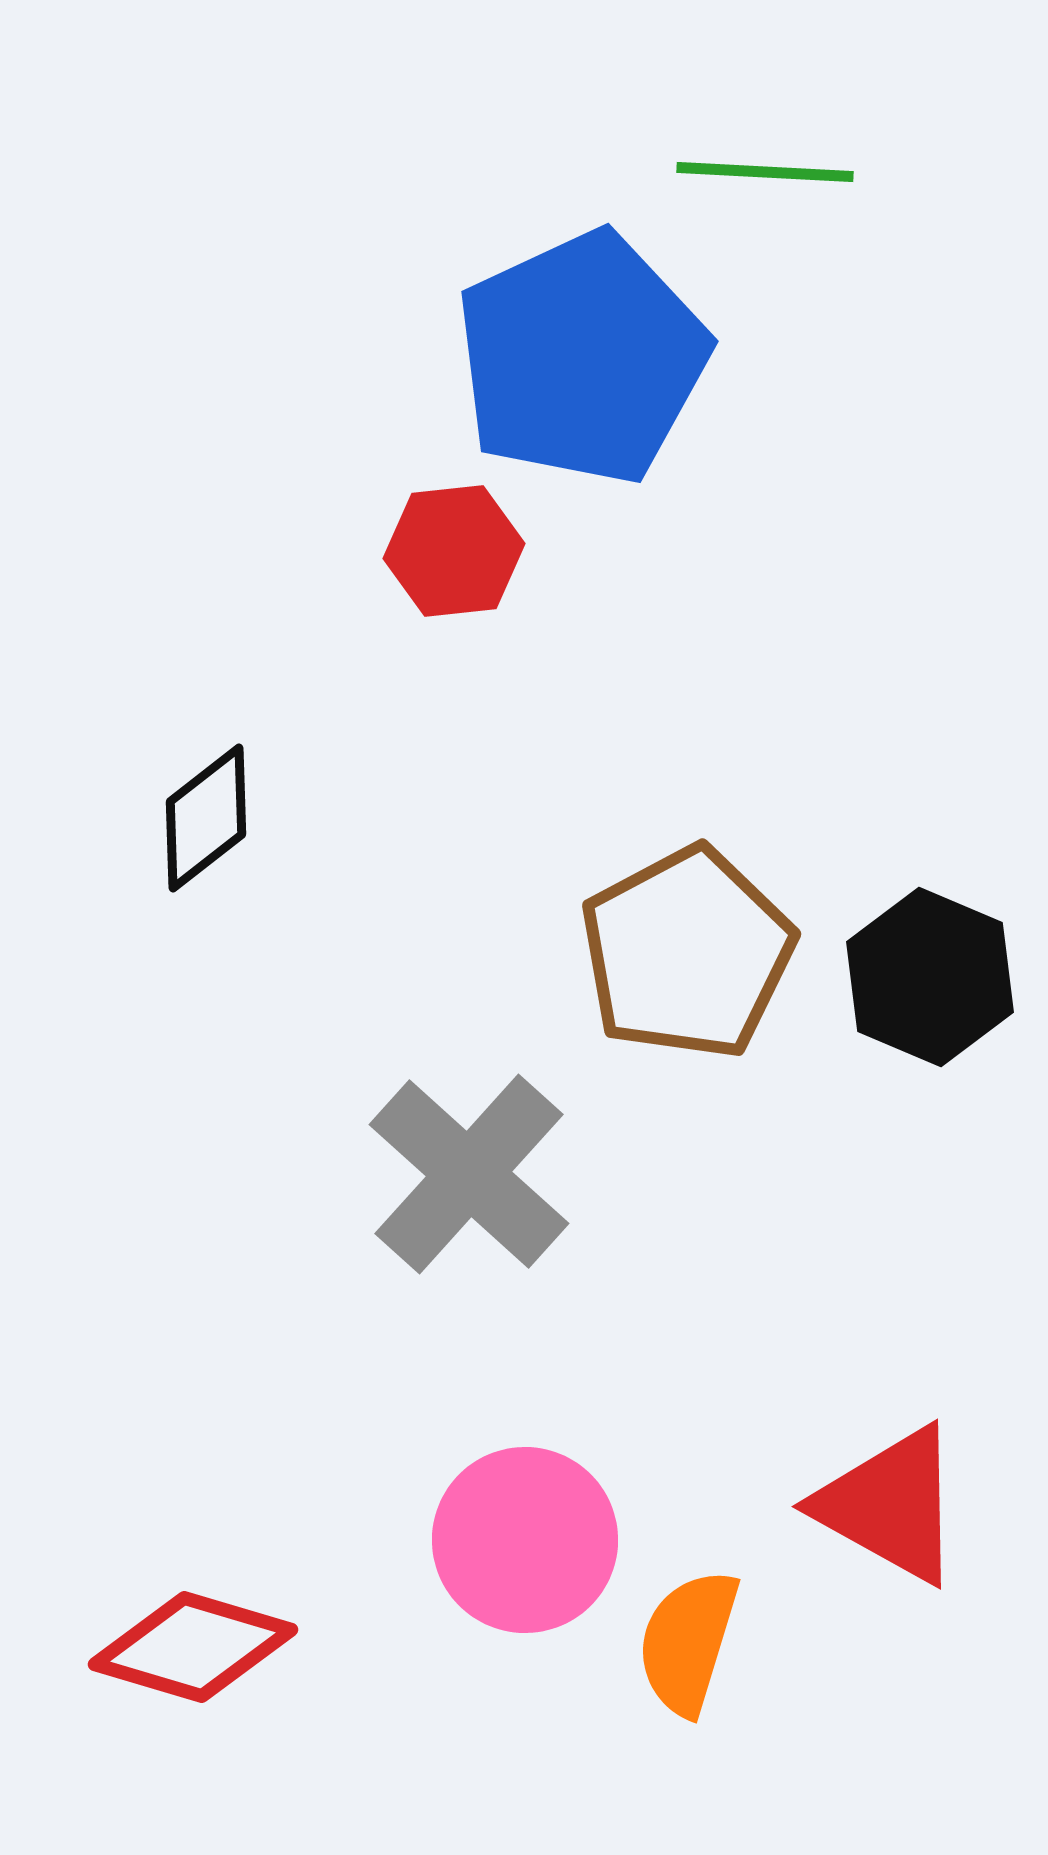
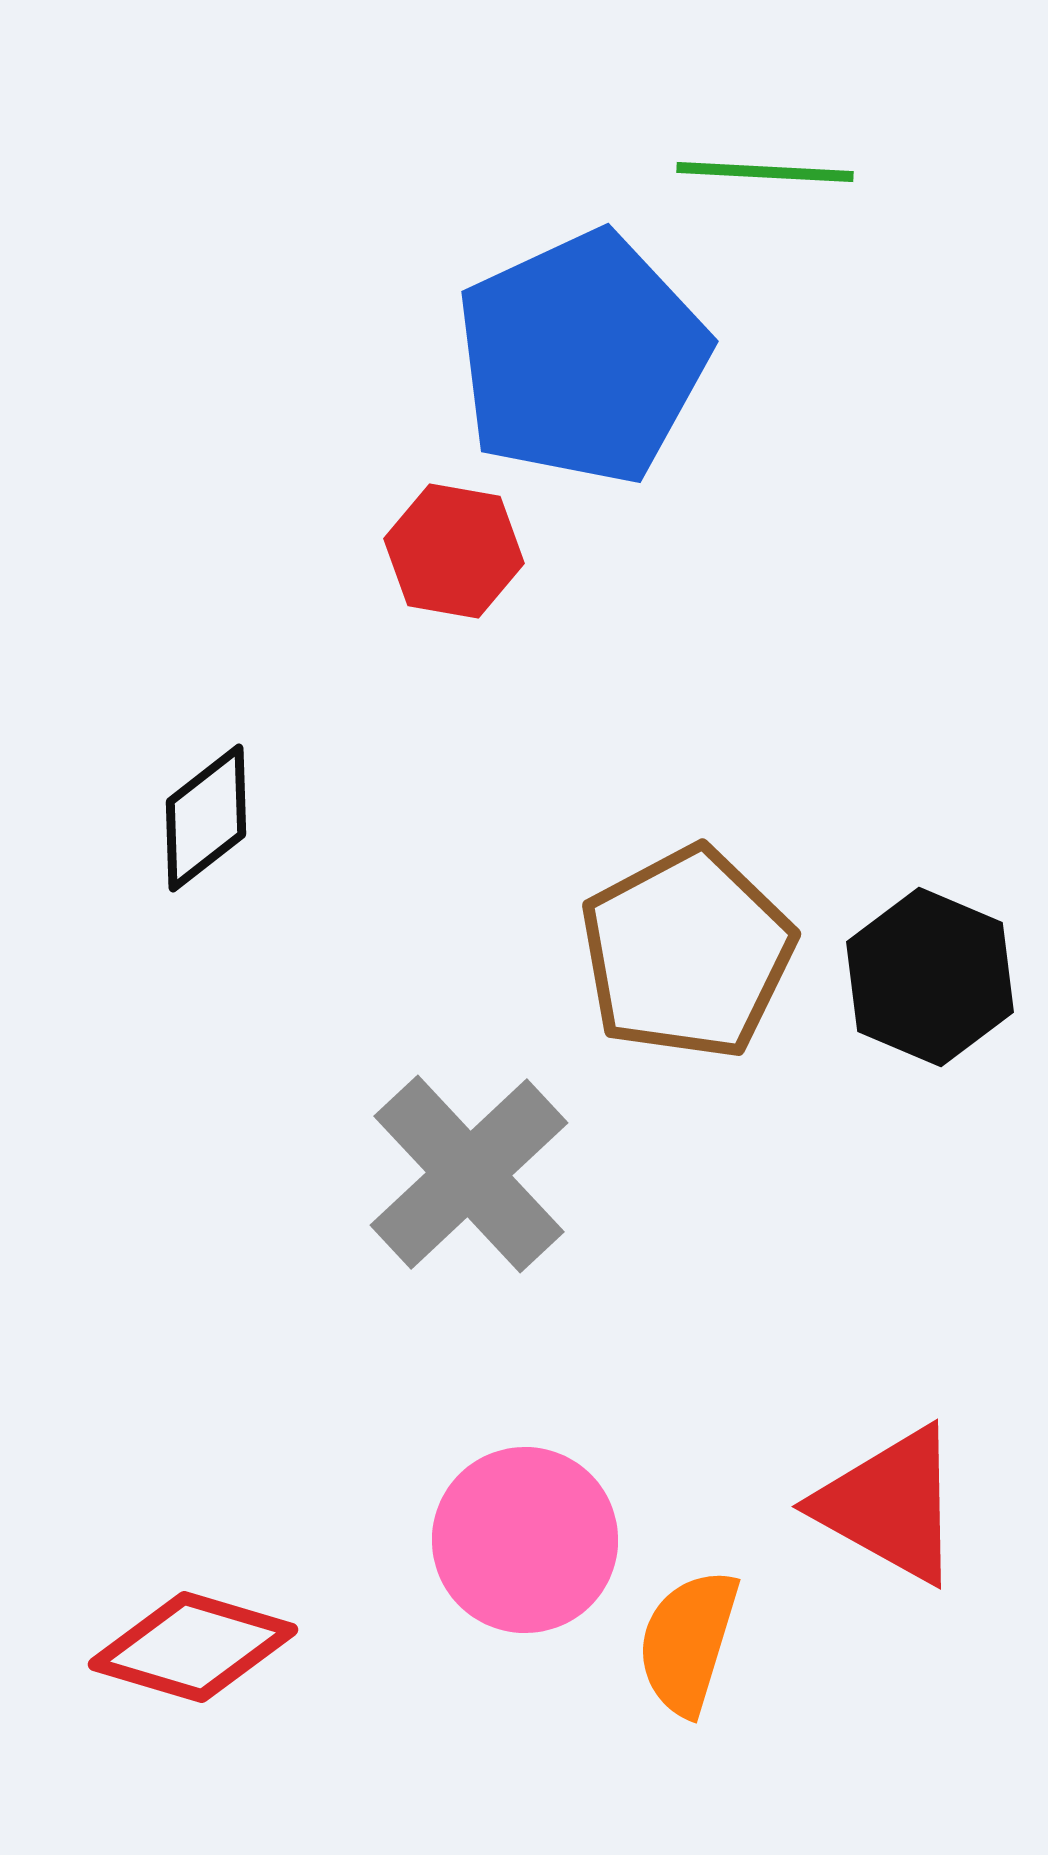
red hexagon: rotated 16 degrees clockwise
gray cross: rotated 5 degrees clockwise
